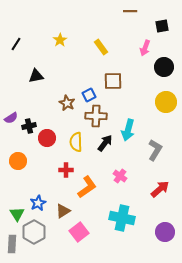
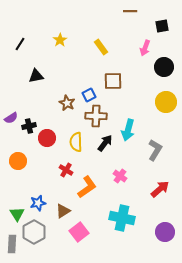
black line: moved 4 px right
red cross: rotated 32 degrees clockwise
blue star: rotated 14 degrees clockwise
